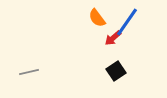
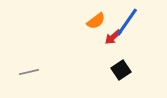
orange semicircle: moved 1 px left, 3 px down; rotated 90 degrees counterclockwise
red arrow: moved 1 px up
black square: moved 5 px right, 1 px up
